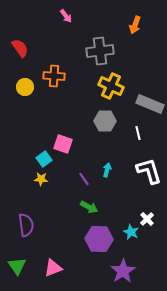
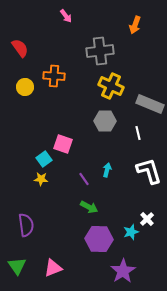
cyan star: rotated 28 degrees clockwise
